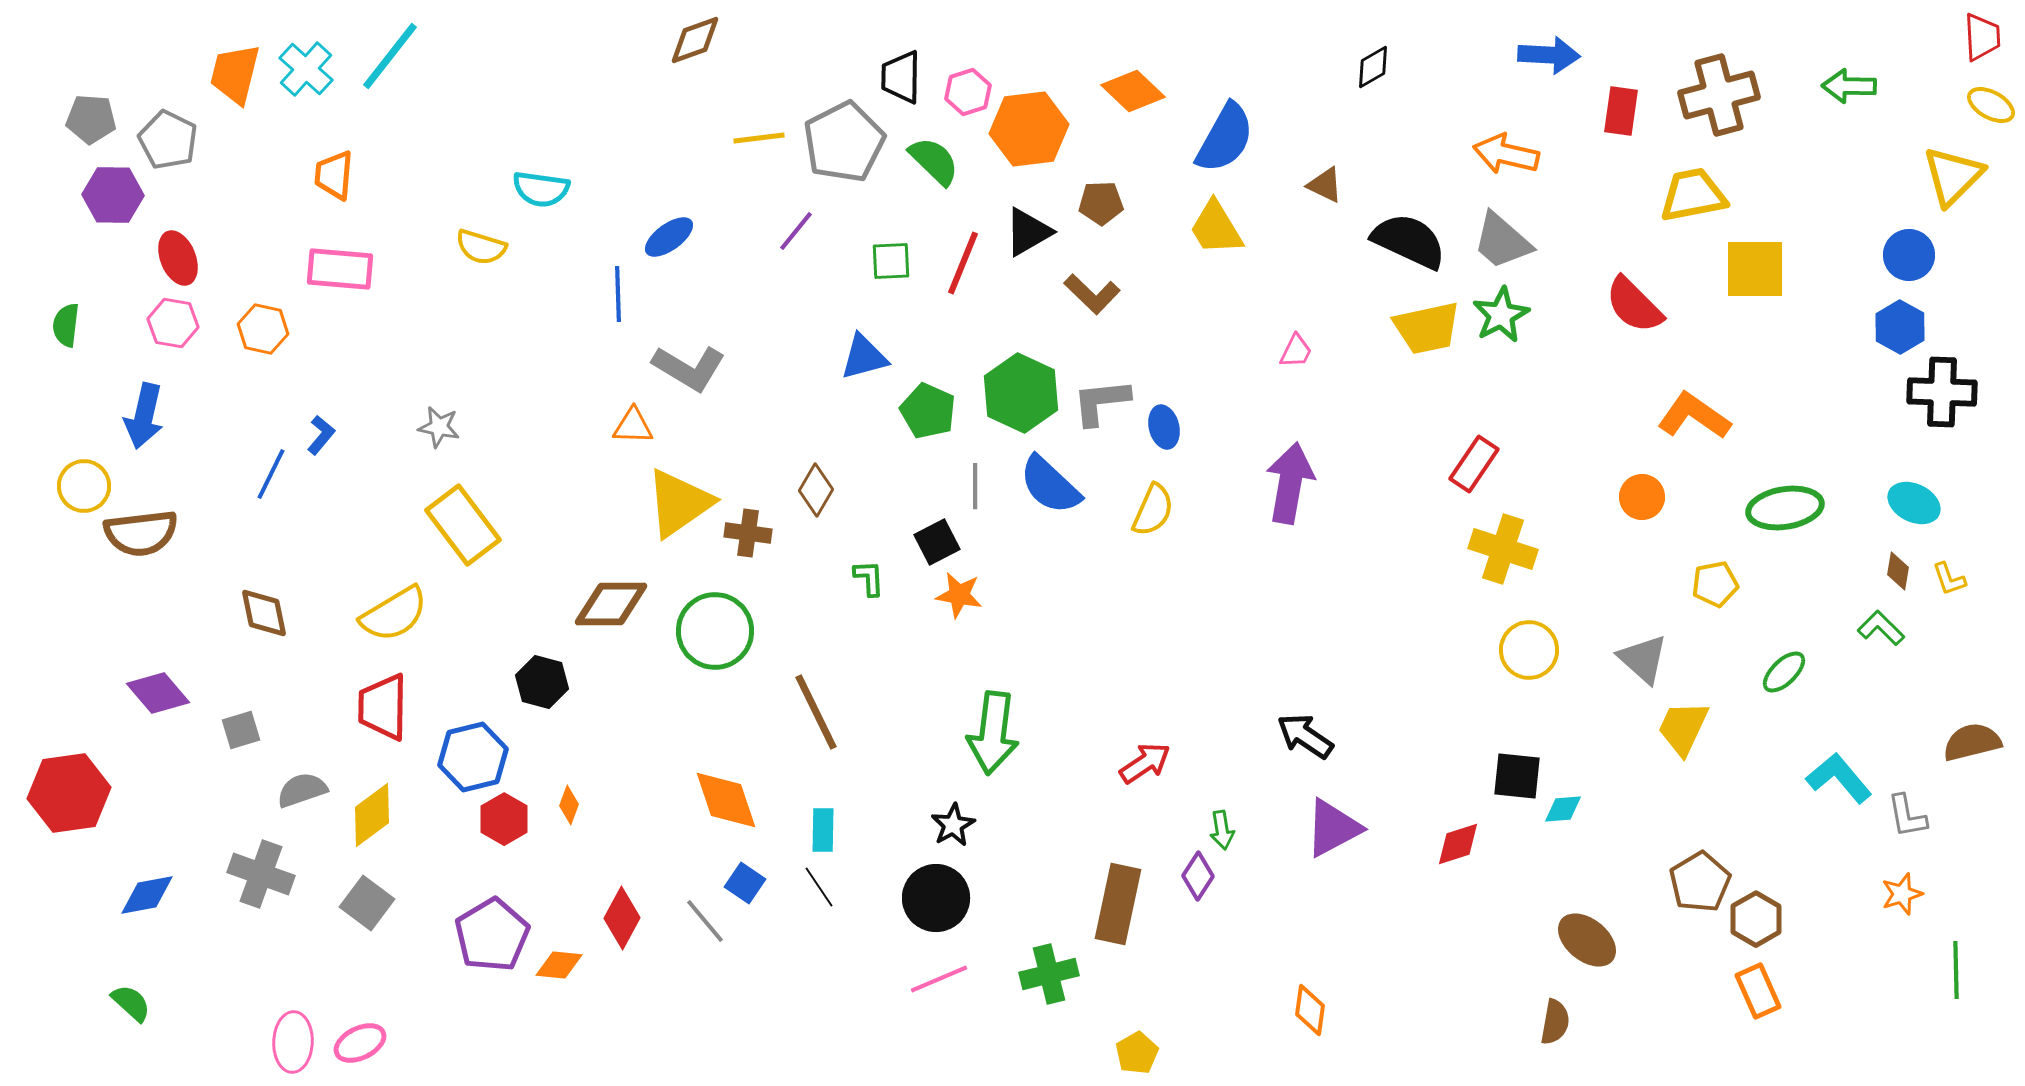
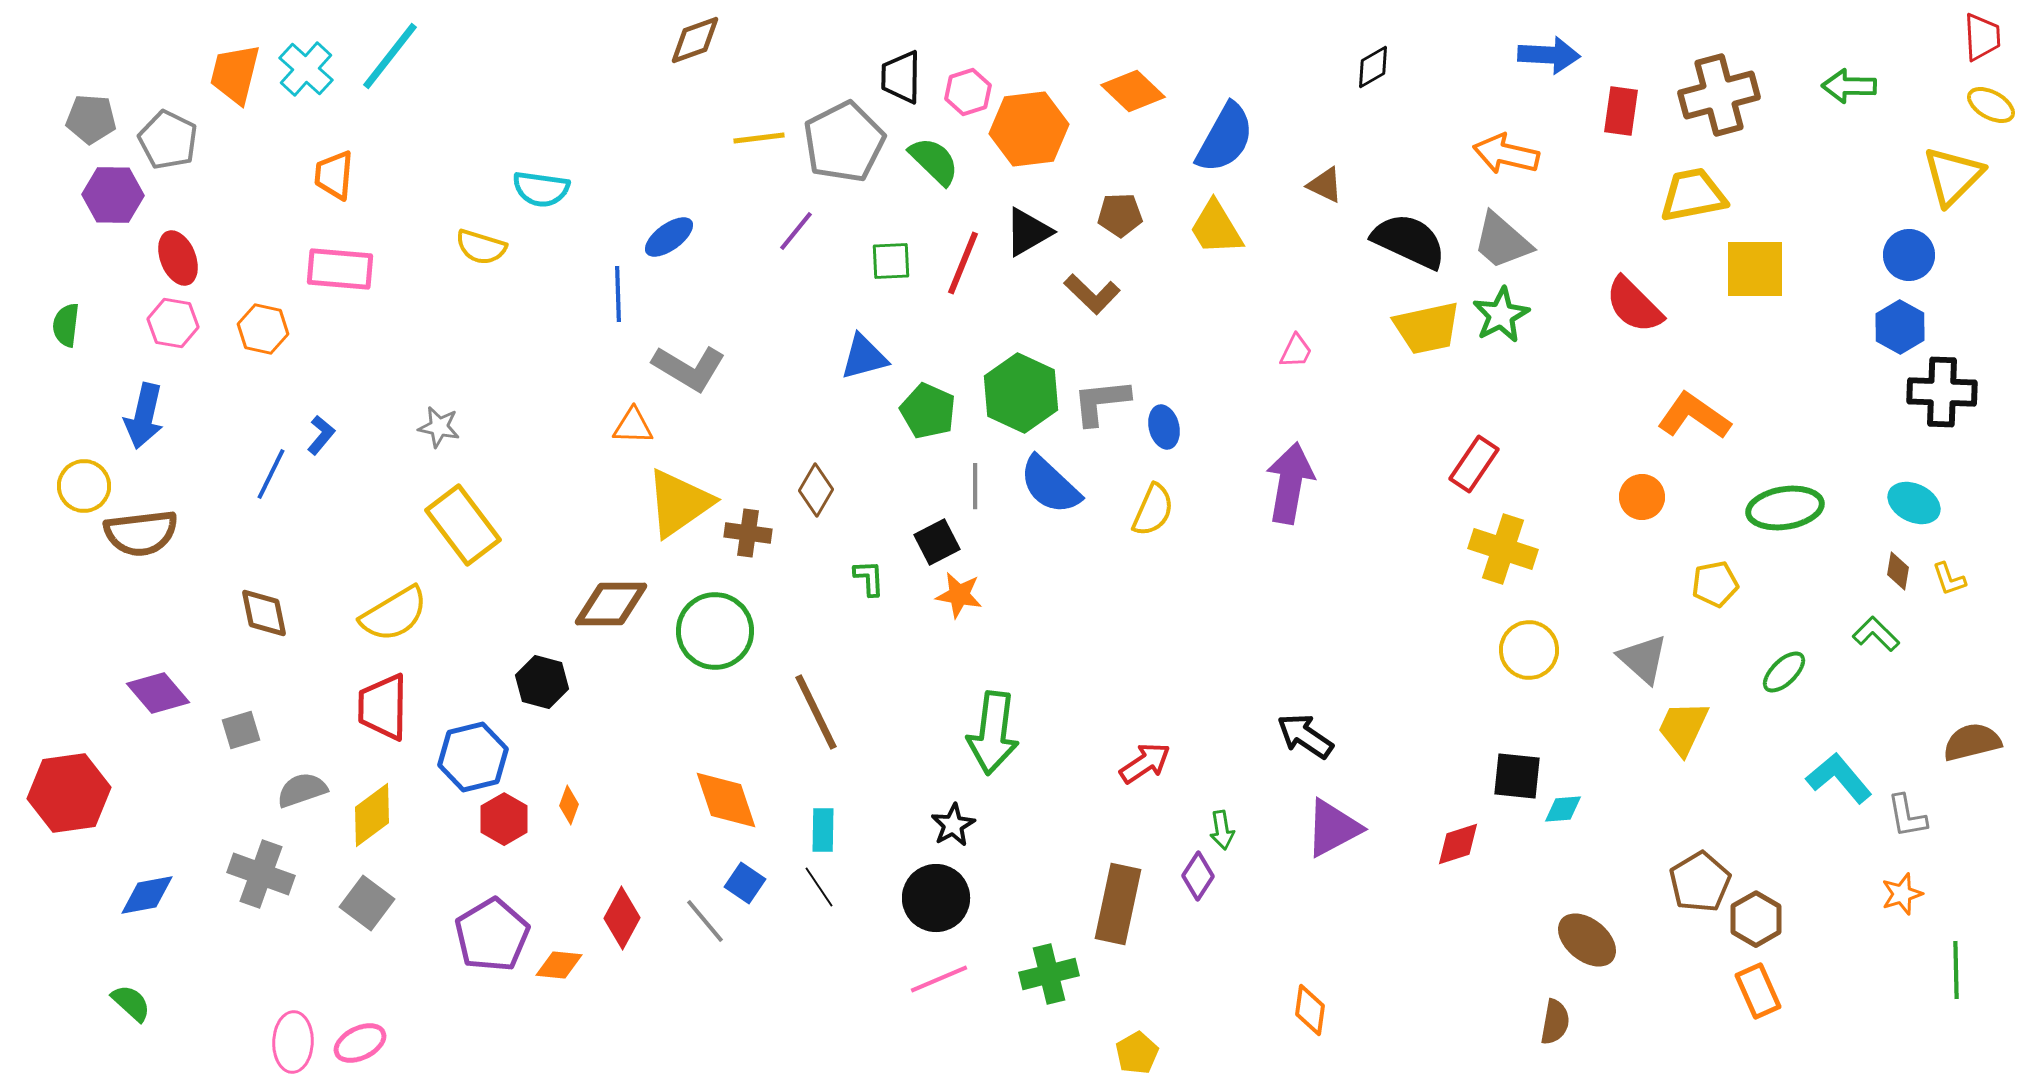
brown pentagon at (1101, 203): moved 19 px right, 12 px down
green L-shape at (1881, 628): moved 5 px left, 6 px down
